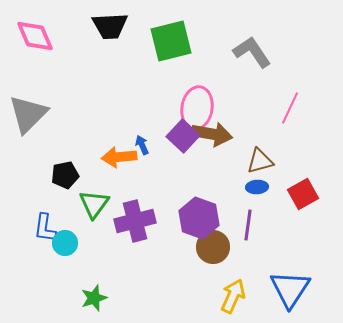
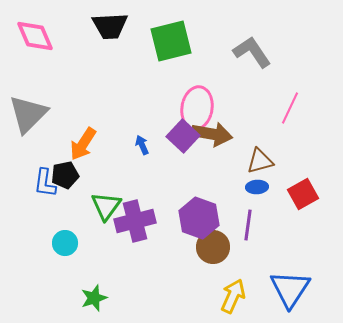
orange arrow: moved 36 px left, 13 px up; rotated 52 degrees counterclockwise
green triangle: moved 12 px right, 2 px down
blue L-shape: moved 45 px up
